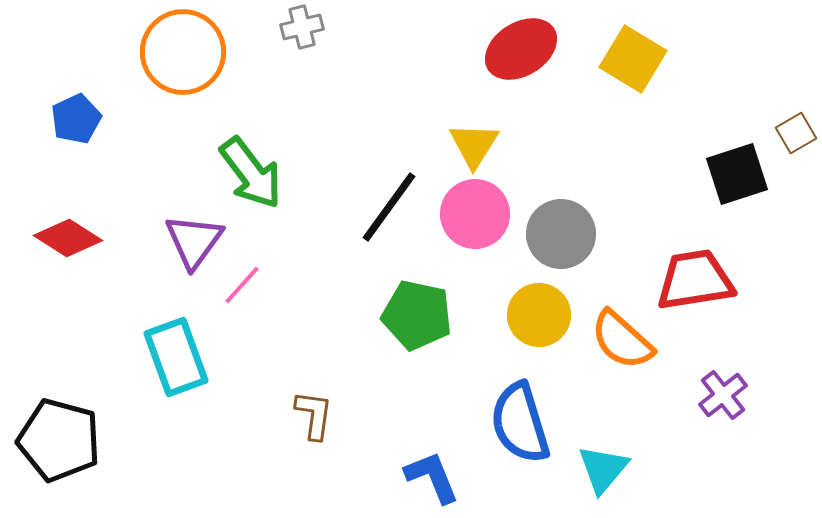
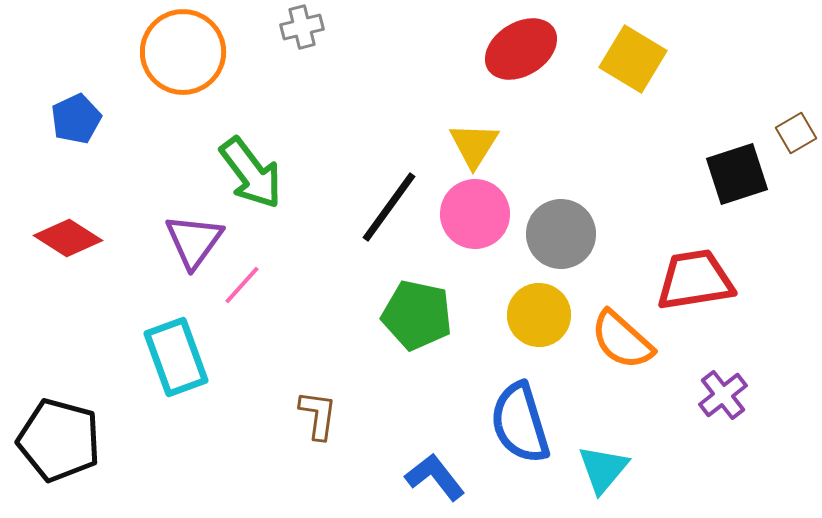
brown L-shape: moved 4 px right
blue L-shape: moved 3 px right; rotated 16 degrees counterclockwise
